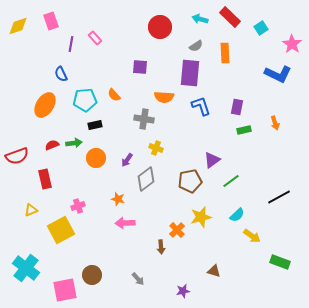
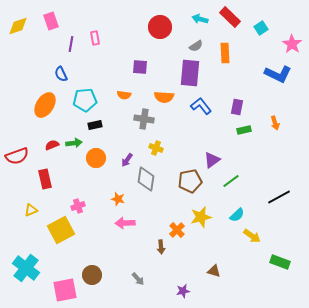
pink rectangle at (95, 38): rotated 32 degrees clockwise
orange semicircle at (114, 95): moved 10 px right; rotated 40 degrees counterclockwise
blue L-shape at (201, 106): rotated 20 degrees counterclockwise
gray diamond at (146, 179): rotated 45 degrees counterclockwise
